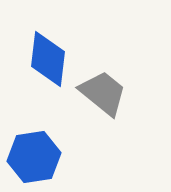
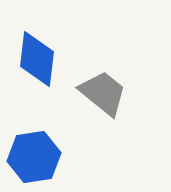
blue diamond: moved 11 px left
